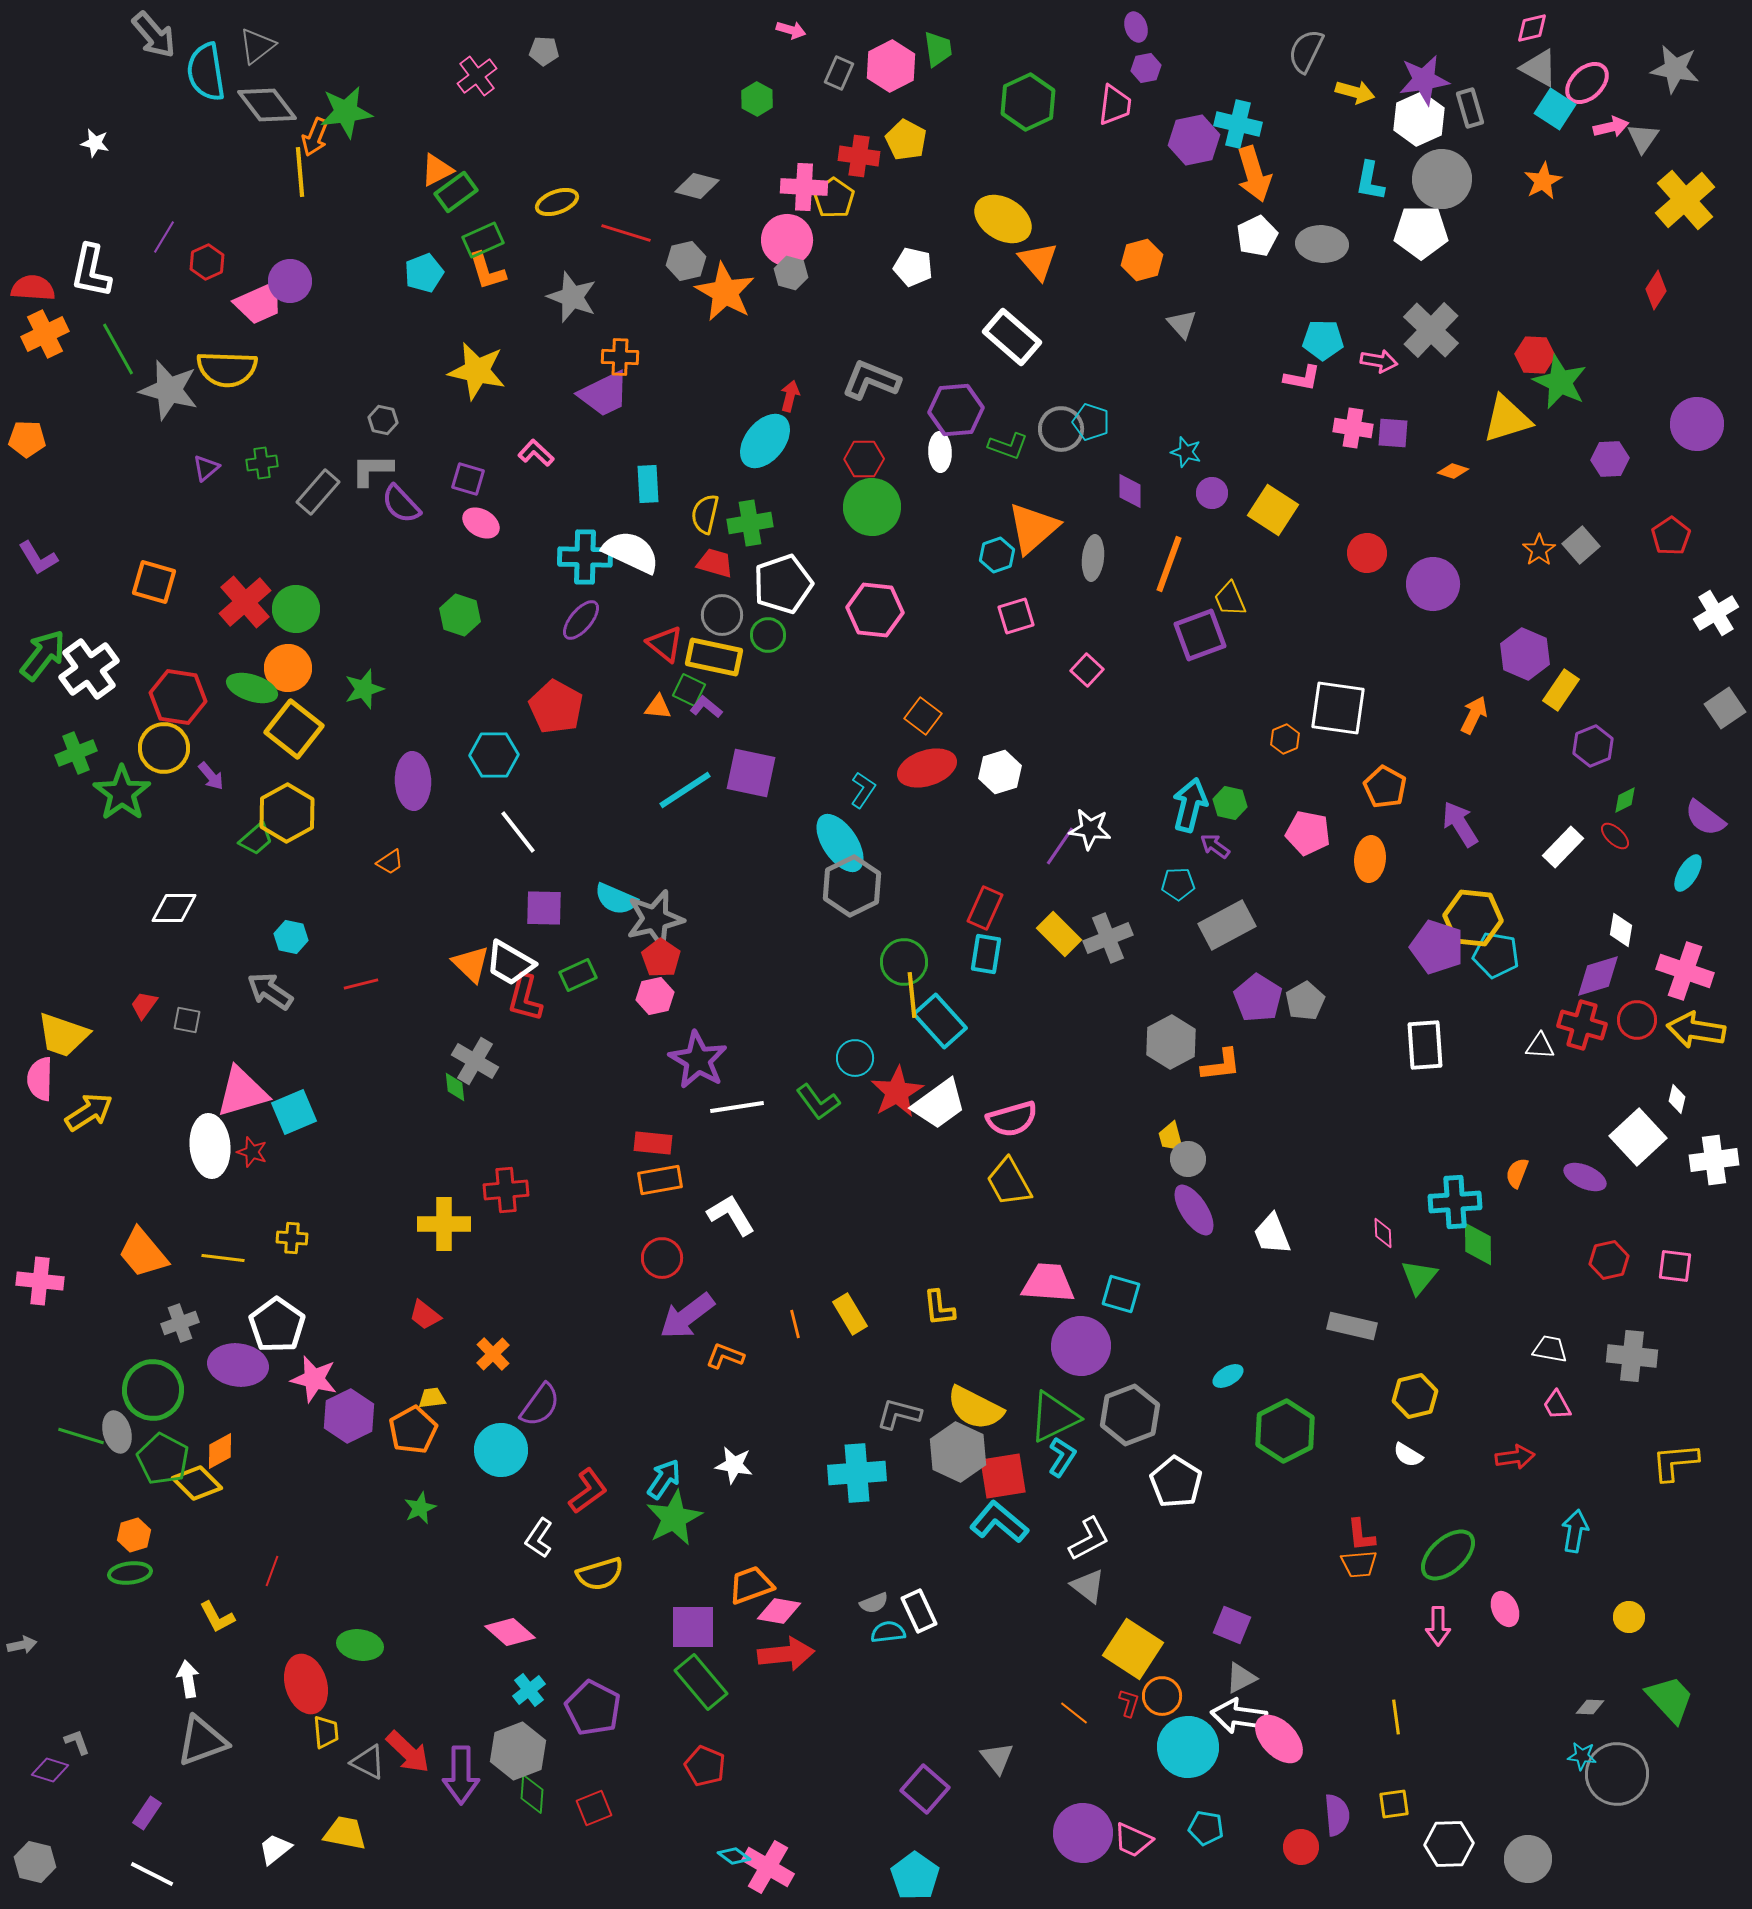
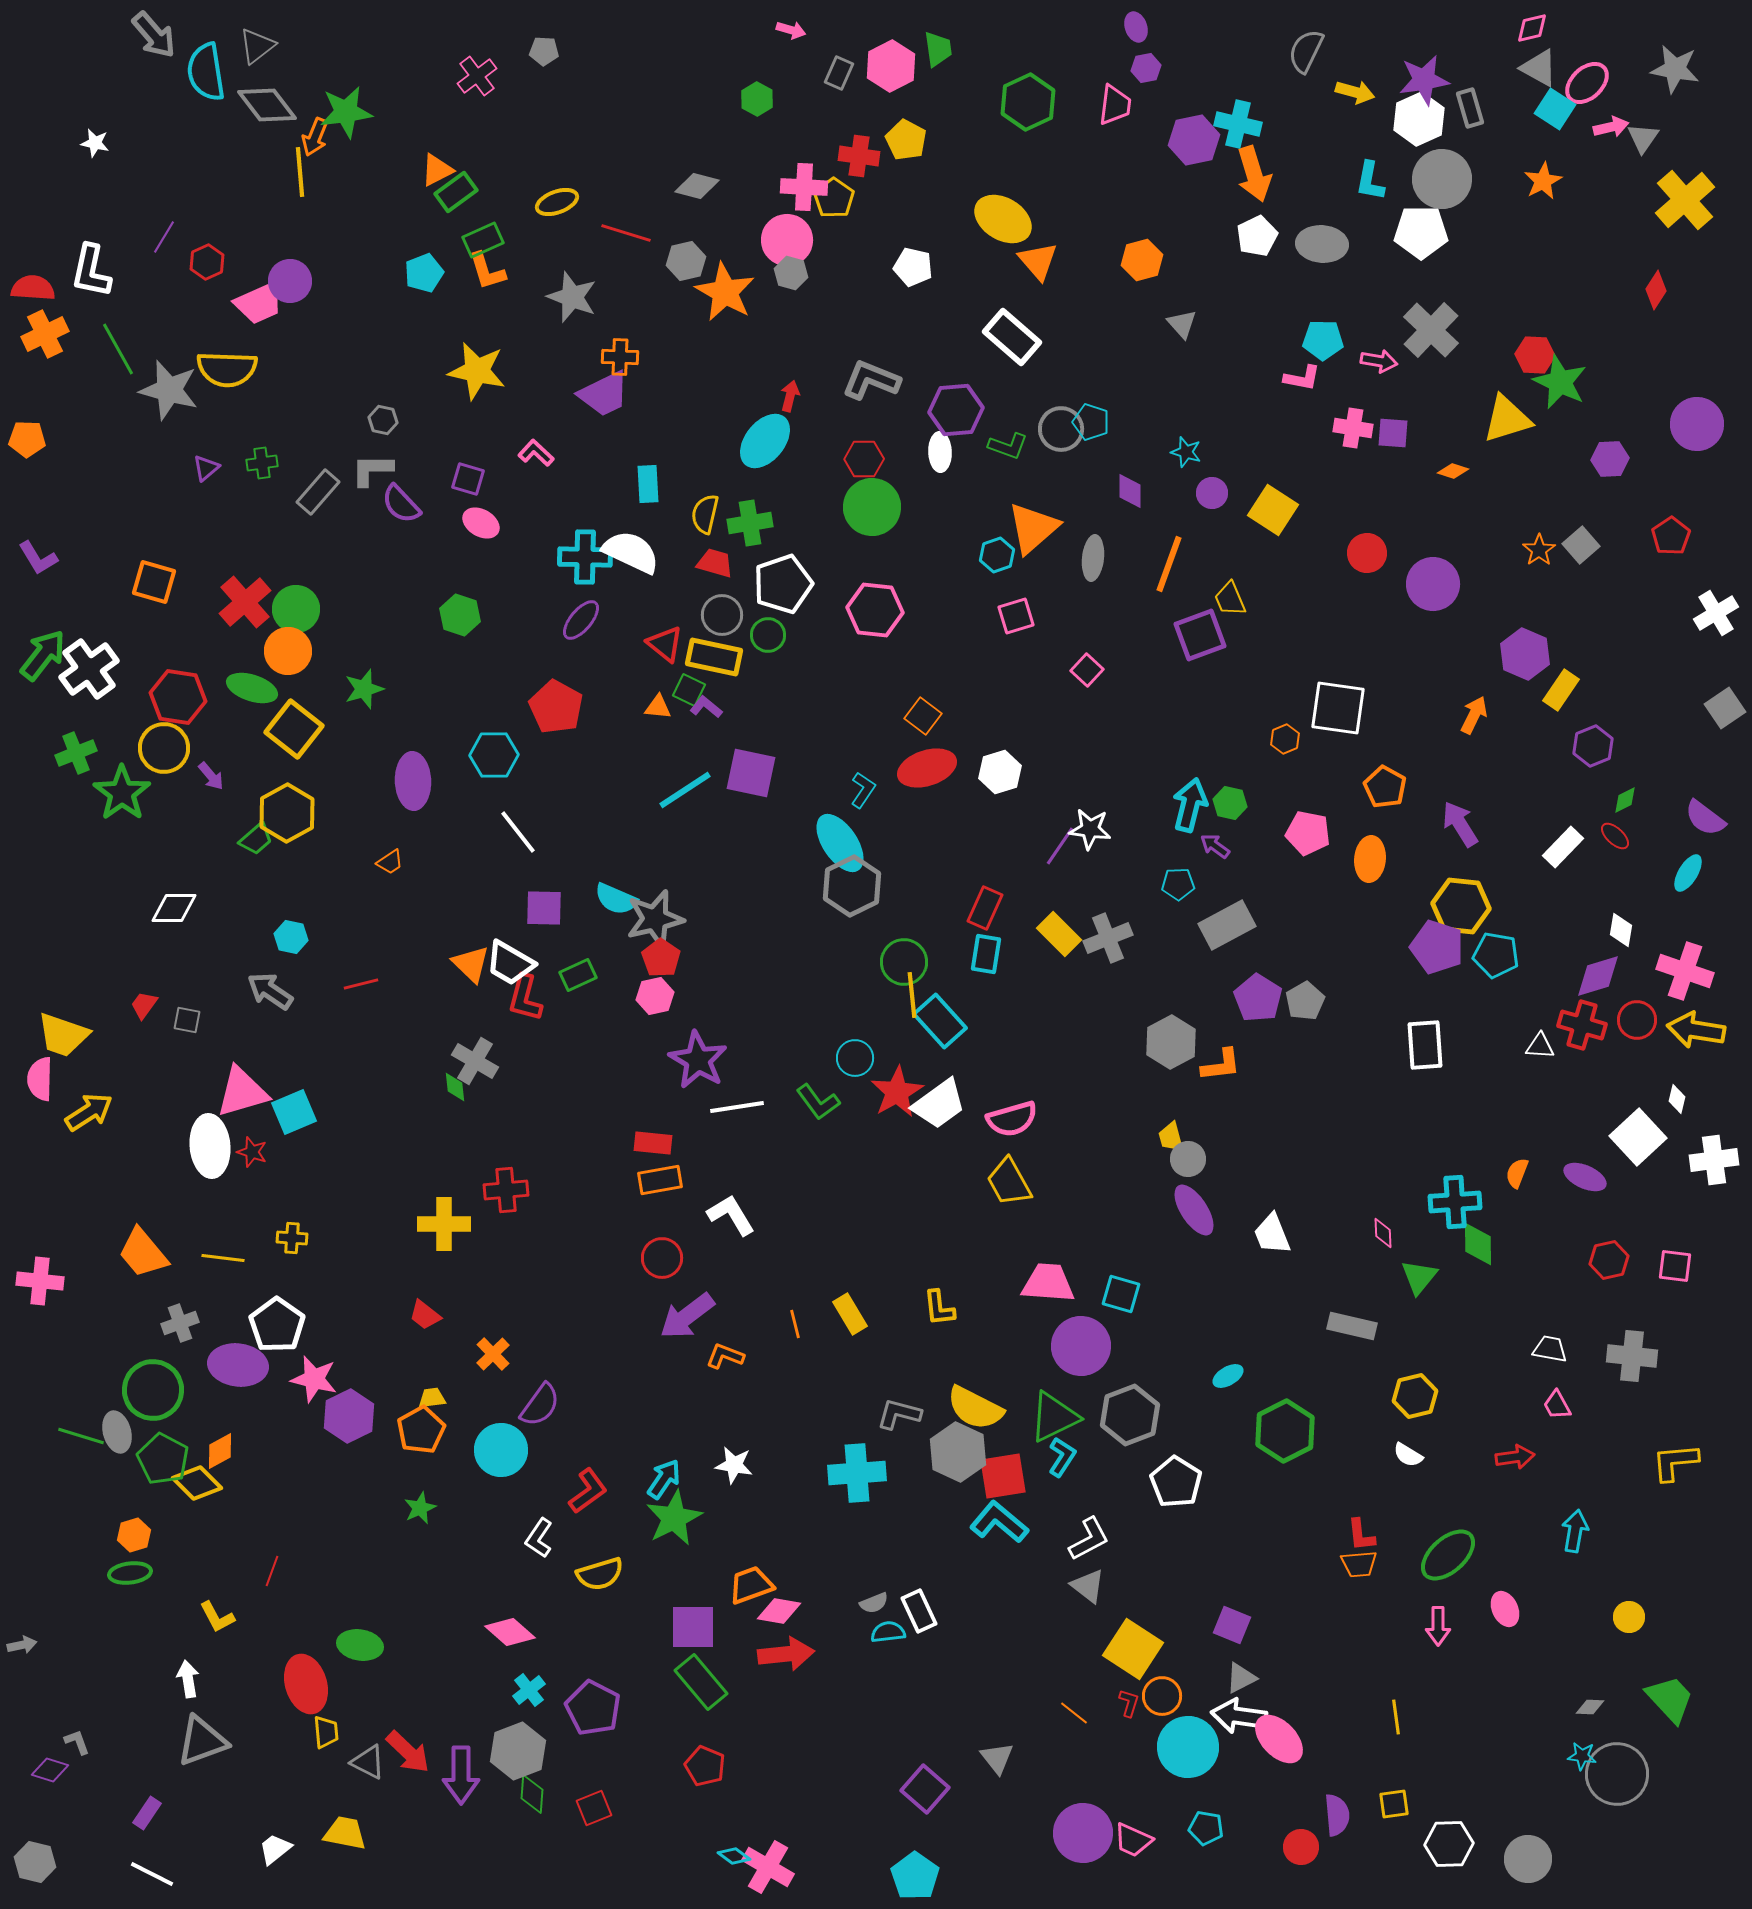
orange circle at (288, 668): moved 17 px up
yellow hexagon at (1473, 918): moved 12 px left, 12 px up
orange pentagon at (413, 1430): moved 8 px right
